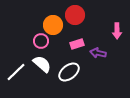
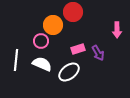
red circle: moved 2 px left, 3 px up
pink arrow: moved 1 px up
pink rectangle: moved 1 px right, 5 px down
purple arrow: rotated 133 degrees counterclockwise
white semicircle: rotated 18 degrees counterclockwise
white line: moved 12 px up; rotated 40 degrees counterclockwise
